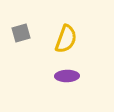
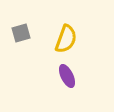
purple ellipse: rotated 65 degrees clockwise
